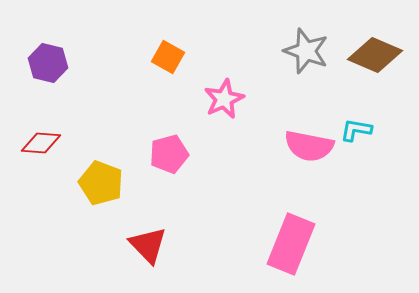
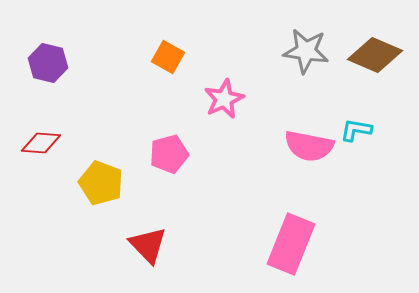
gray star: rotated 12 degrees counterclockwise
